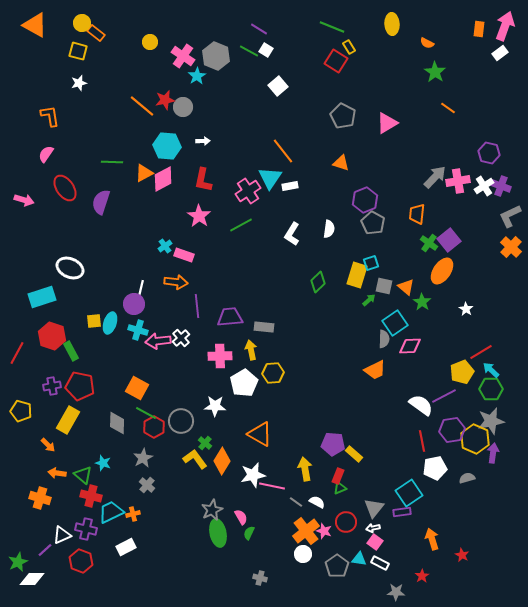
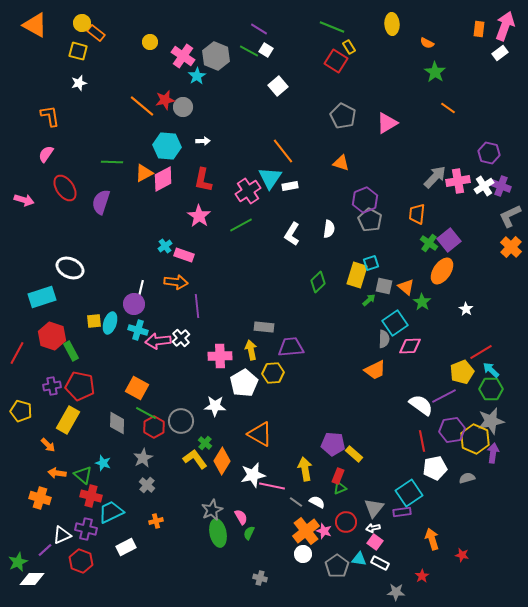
gray pentagon at (373, 223): moved 3 px left, 3 px up
purple trapezoid at (230, 317): moved 61 px right, 30 px down
orange cross at (133, 514): moved 23 px right, 7 px down
red star at (462, 555): rotated 16 degrees counterclockwise
